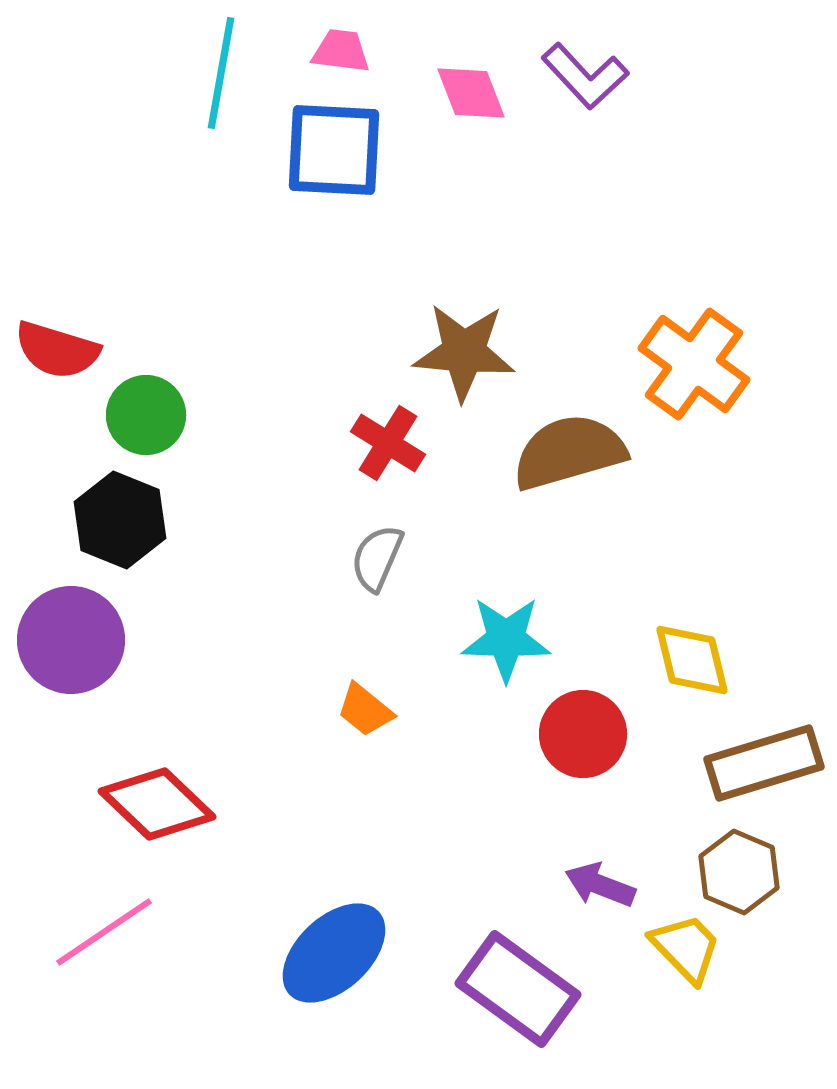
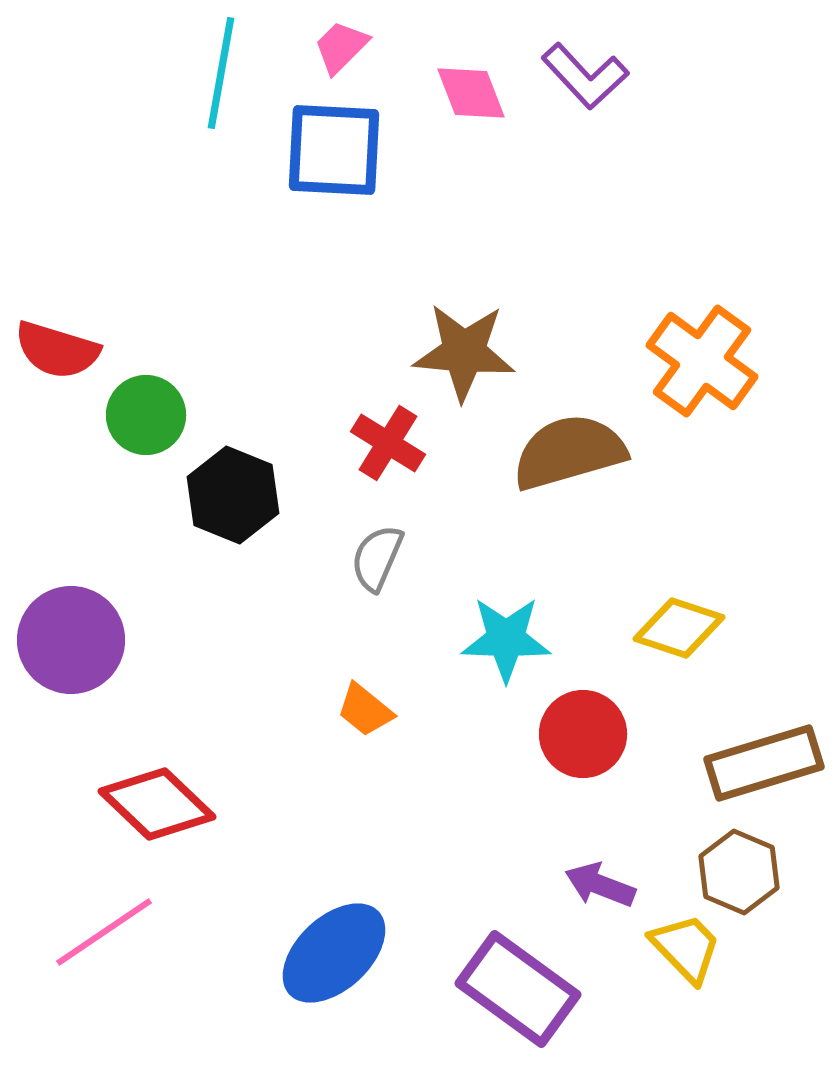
pink trapezoid: moved 4 px up; rotated 52 degrees counterclockwise
orange cross: moved 8 px right, 3 px up
black hexagon: moved 113 px right, 25 px up
yellow diamond: moved 13 px left, 32 px up; rotated 58 degrees counterclockwise
